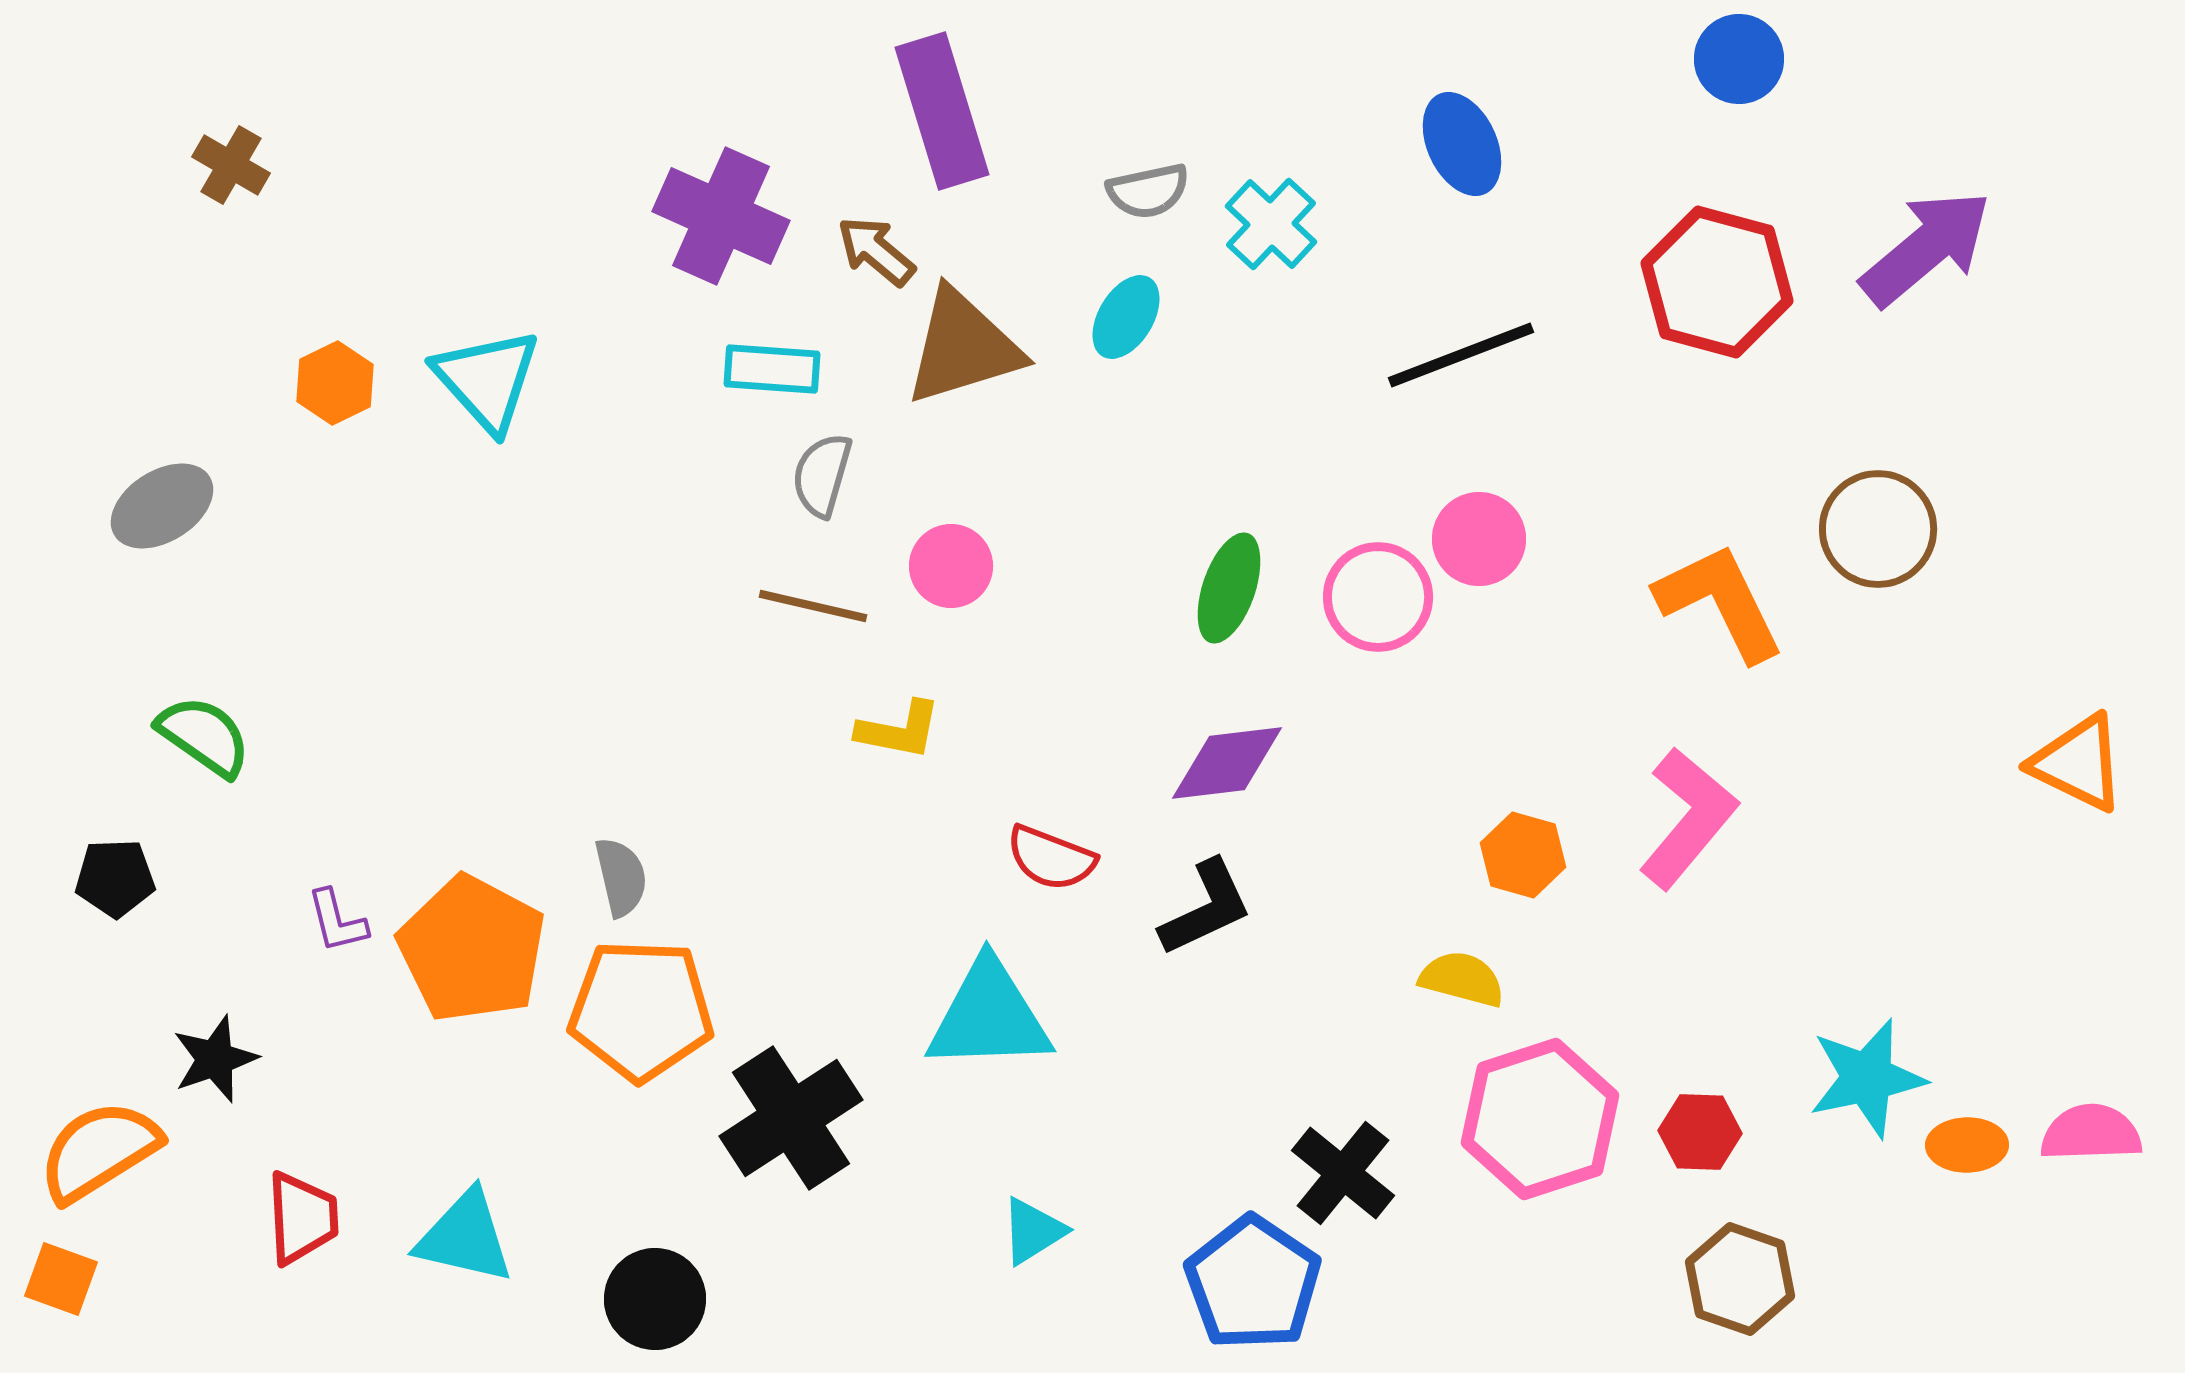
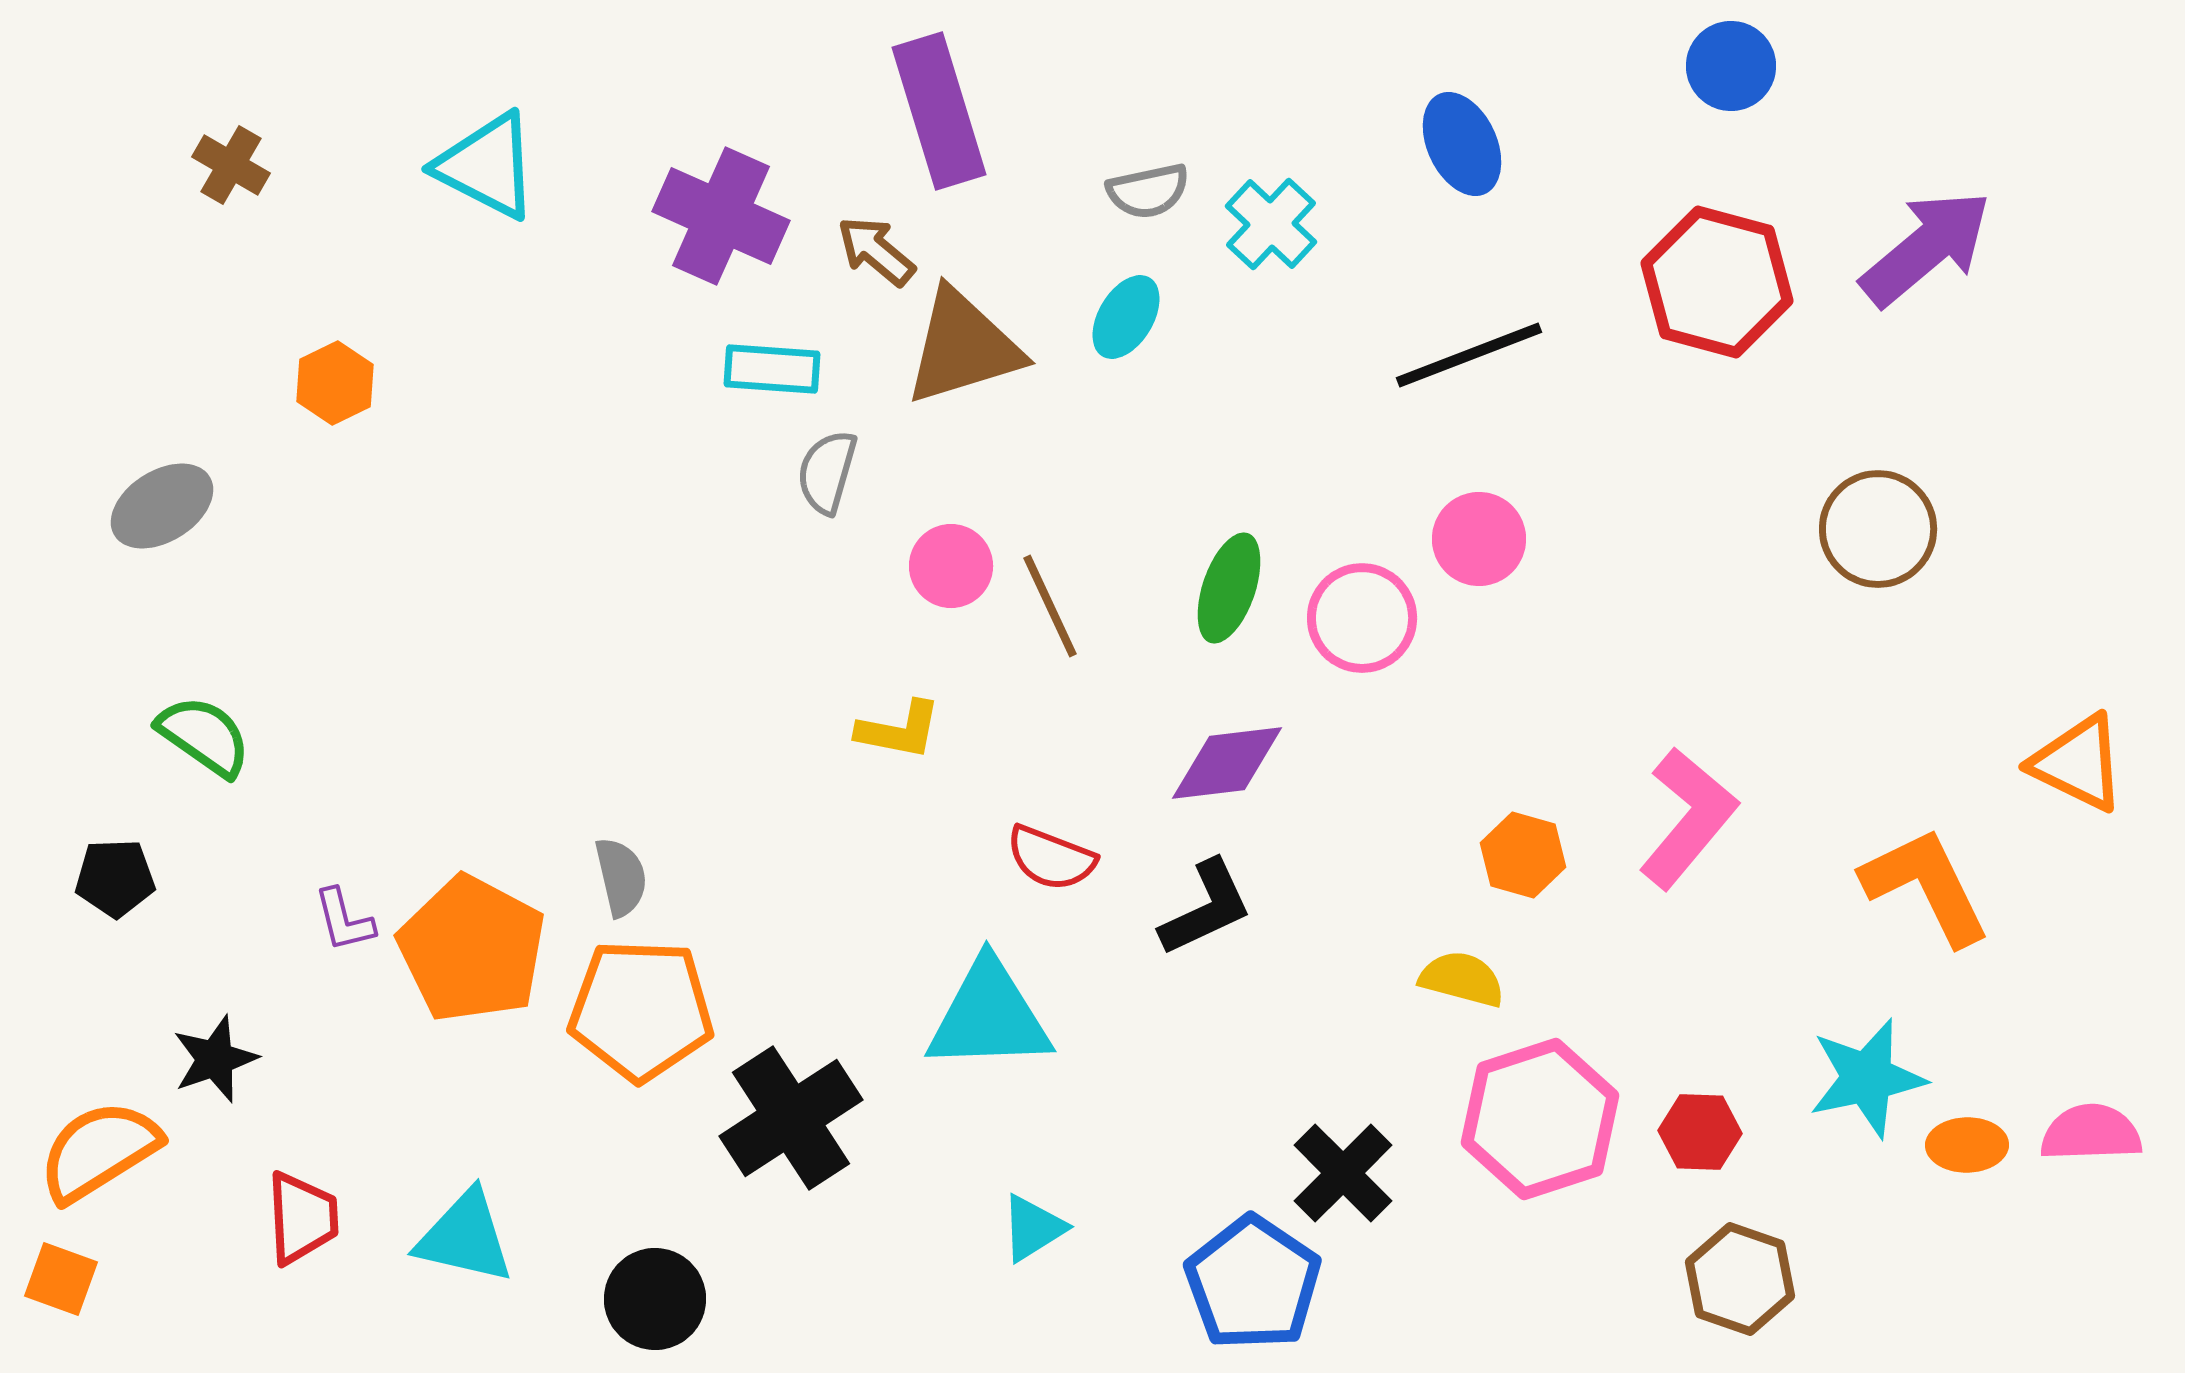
blue circle at (1739, 59): moved 8 px left, 7 px down
purple rectangle at (942, 111): moved 3 px left
black line at (1461, 355): moved 8 px right
cyan triangle at (487, 380): moved 214 px up; rotated 21 degrees counterclockwise
gray semicircle at (822, 475): moved 5 px right, 3 px up
pink circle at (1378, 597): moved 16 px left, 21 px down
orange L-shape at (1720, 602): moved 206 px right, 284 px down
brown line at (813, 606): moved 237 px right; rotated 52 degrees clockwise
purple L-shape at (337, 921): moved 7 px right, 1 px up
black cross at (1343, 1173): rotated 6 degrees clockwise
cyan triangle at (1033, 1231): moved 3 px up
